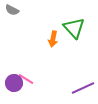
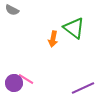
green triangle: rotated 10 degrees counterclockwise
